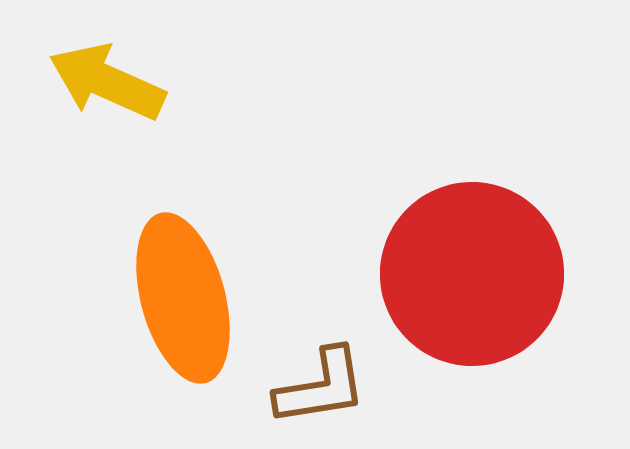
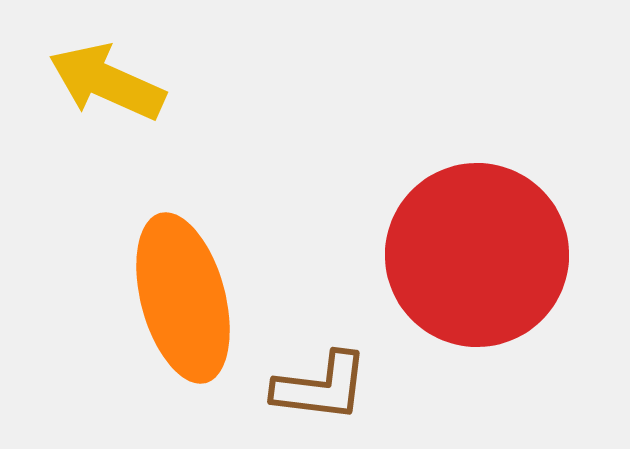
red circle: moved 5 px right, 19 px up
brown L-shape: rotated 16 degrees clockwise
